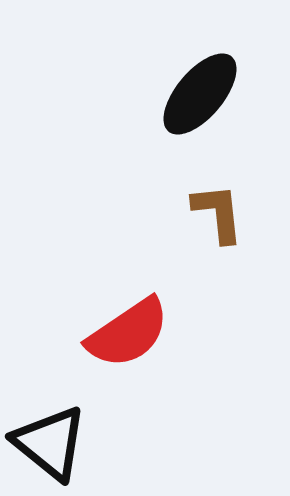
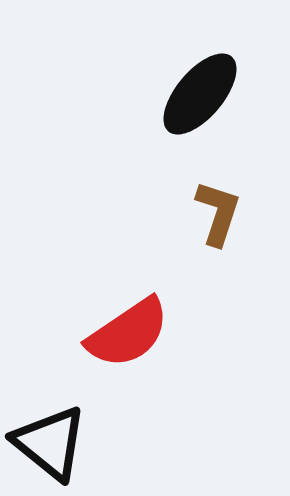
brown L-shape: rotated 24 degrees clockwise
